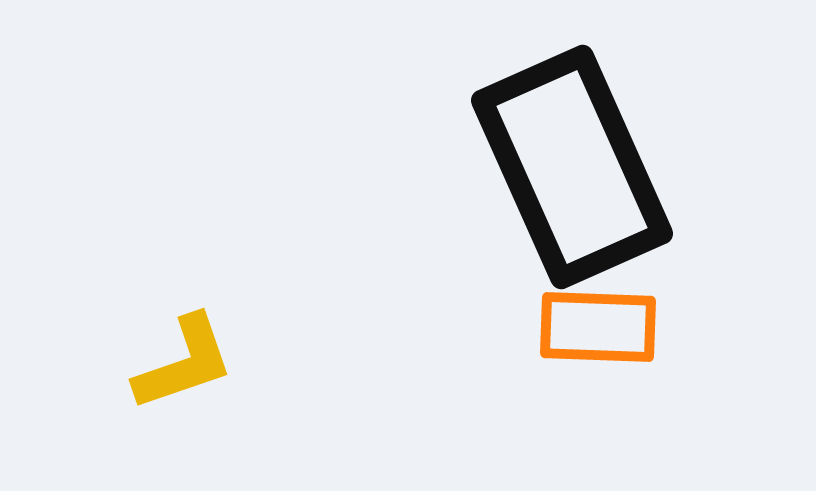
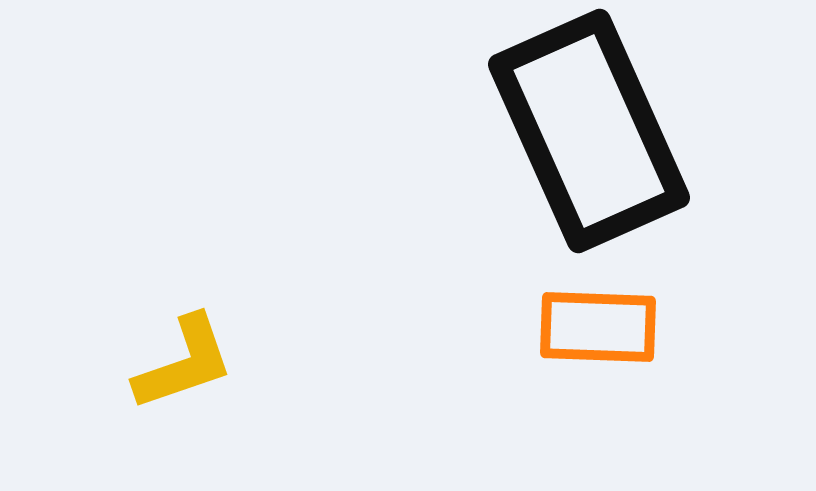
black rectangle: moved 17 px right, 36 px up
